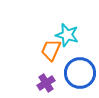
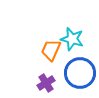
cyan star: moved 5 px right, 4 px down
